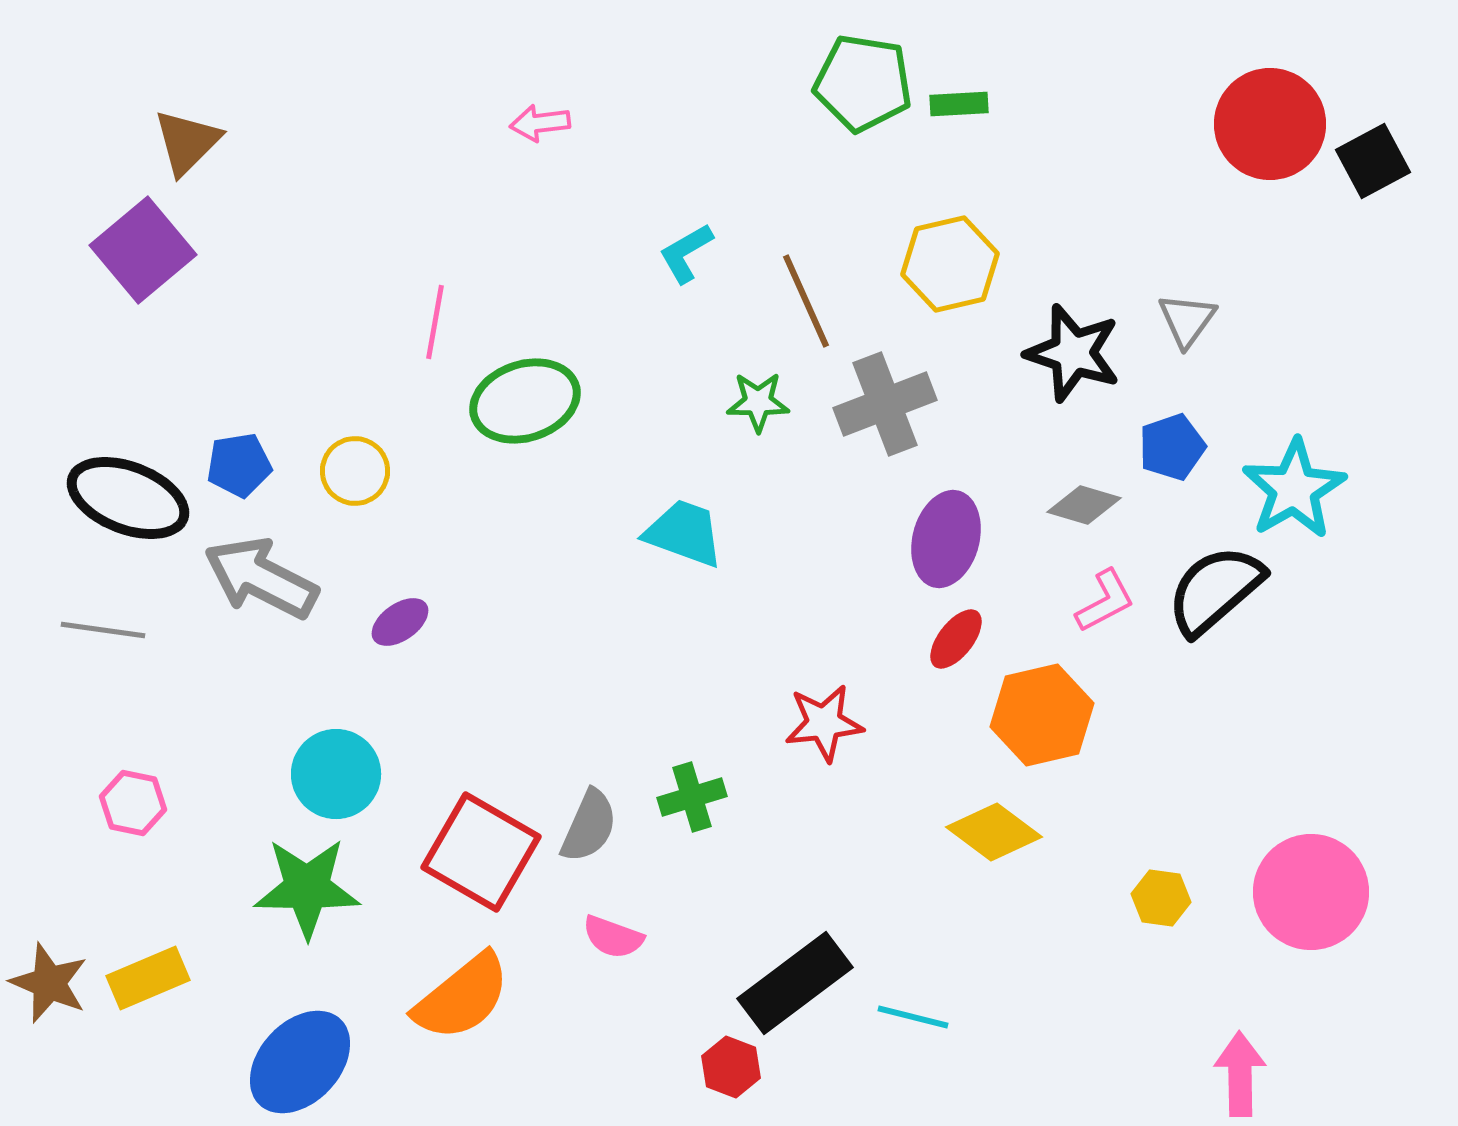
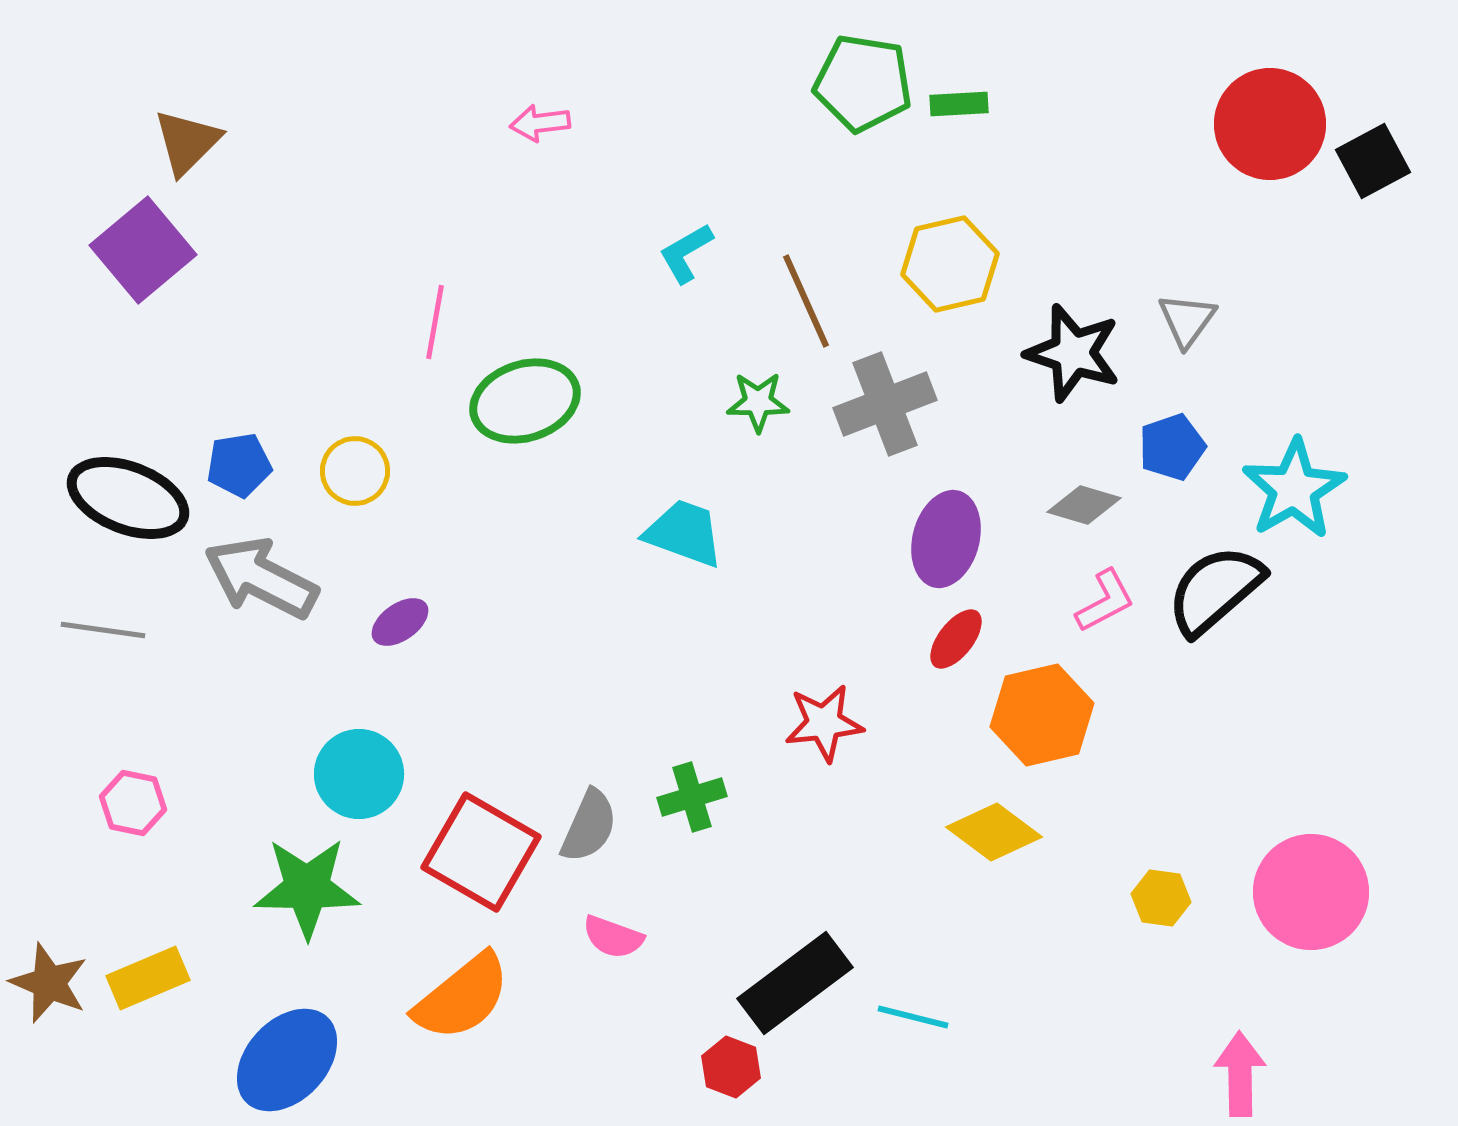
cyan circle at (336, 774): moved 23 px right
blue ellipse at (300, 1062): moved 13 px left, 2 px up
